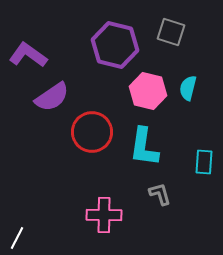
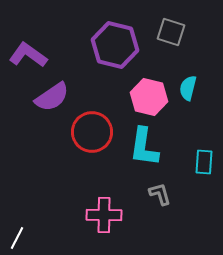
pink hexagon: moved 1 px right, 6 px down
